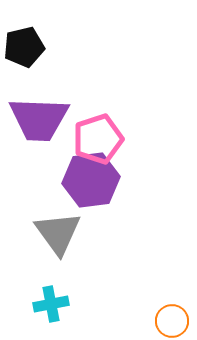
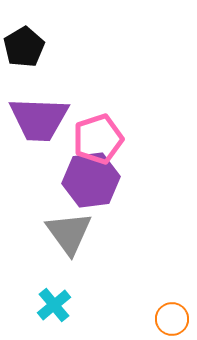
black pentagon: rotated 18 degrees counterclockwise
gray triangle: moved 11 px right
cyan cross: moved 3 px right, 1 px down; rotated 28 degrees counterclockwise
orange circle: moved 2 px up
